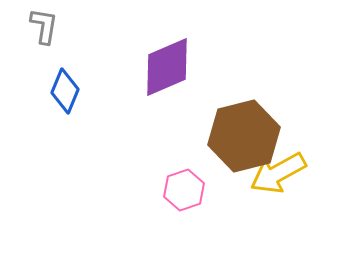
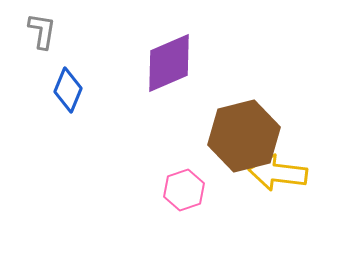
gray L-shape: moved 2 px left, 5 px down
purple diamond: moved 2 px right, 4 px up
blue diamond: moved 3 px right, 1 px up
yellow arrow: rotated 36 degrees clockwise
